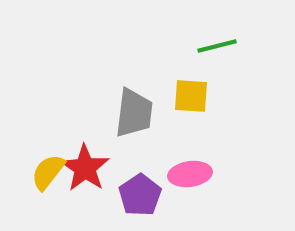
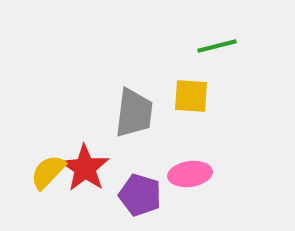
yellow semicircle: rotated 6 degrees clockwise
purple pentagon: rotated 21 degrees counterclockwise
